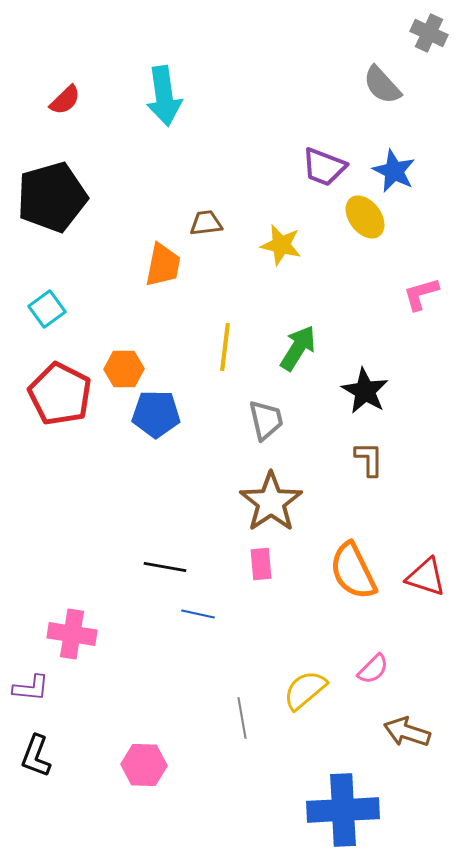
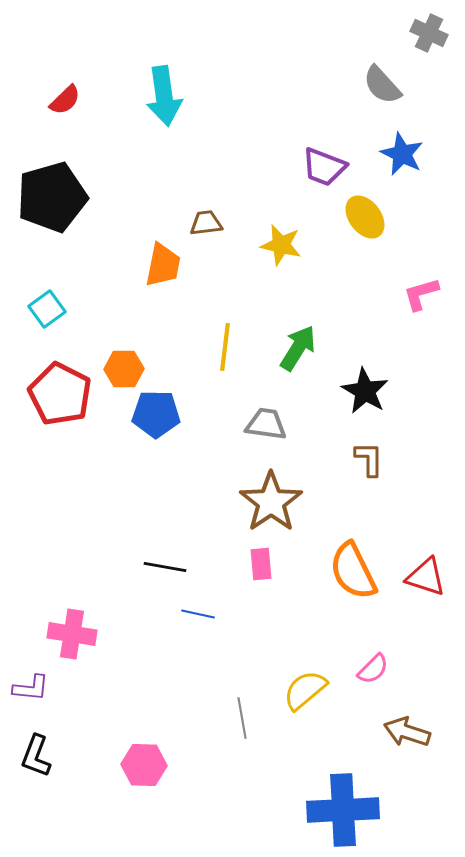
blue star: moved 8 px right, 17 px up
gray trapezoid: moved 4 px down; rotated 69 degrees counterclockwise
